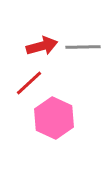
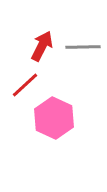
red arrow: rotated 48 degrees counterclockwise
red line: moved 4 px left, 2 px down
